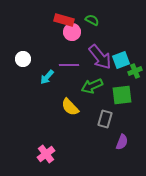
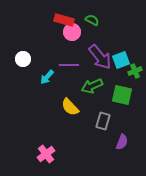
green square: rotated 20 degrees clockwise
gray rectangle: moved 2 px left, 2 px down
